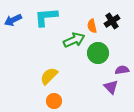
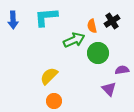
blue arrow: rotated 66 degrees counterclockwise
purple triangle: moved 2 px left, 2 px down
